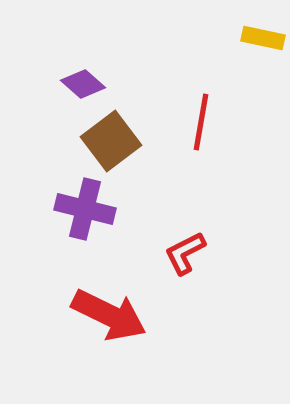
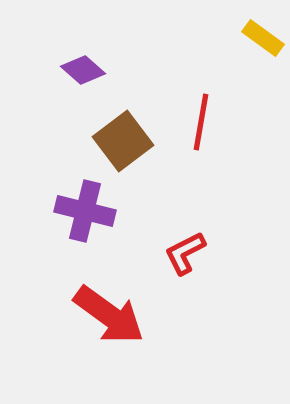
yellow rectangle: rotated 24 degrees clockwise
purple diamond: moved 14 px up
brown square: moved 12 px right
purple cross: moved 2 px down
red arrow: rotated 10 degrees clockwise
